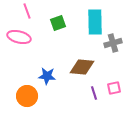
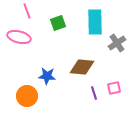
gray cross: moved 4 px right; rotated 18 degrees counterclockwise
